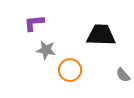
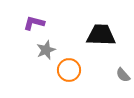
purple L-shape: rotated 20 degrees clockwise
gray star: rotated 30 degrees counterclockwise
orange circle: moved 1 px left
